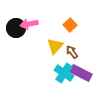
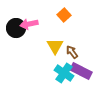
orange square: moved 6 px left, 10 px up
yellow triangle: rotated 12 degrees counterclockwise
purple rectangle: moved 2 px up
